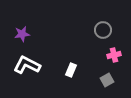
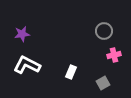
gray circle: moved 1 px right, 1 px down
white rectangle: moved 2 px down
gray square: moved 4 px left, 3 px down
